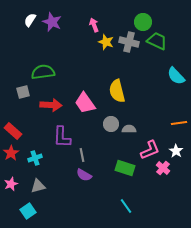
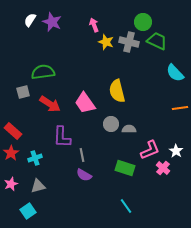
cyan semicircle: moved 1 px left, 3 px up
red arrow: moved 1 px left, 1 px up; rotated 30 degrees clockwise
orange line: moved 1 px right, 15 px up
